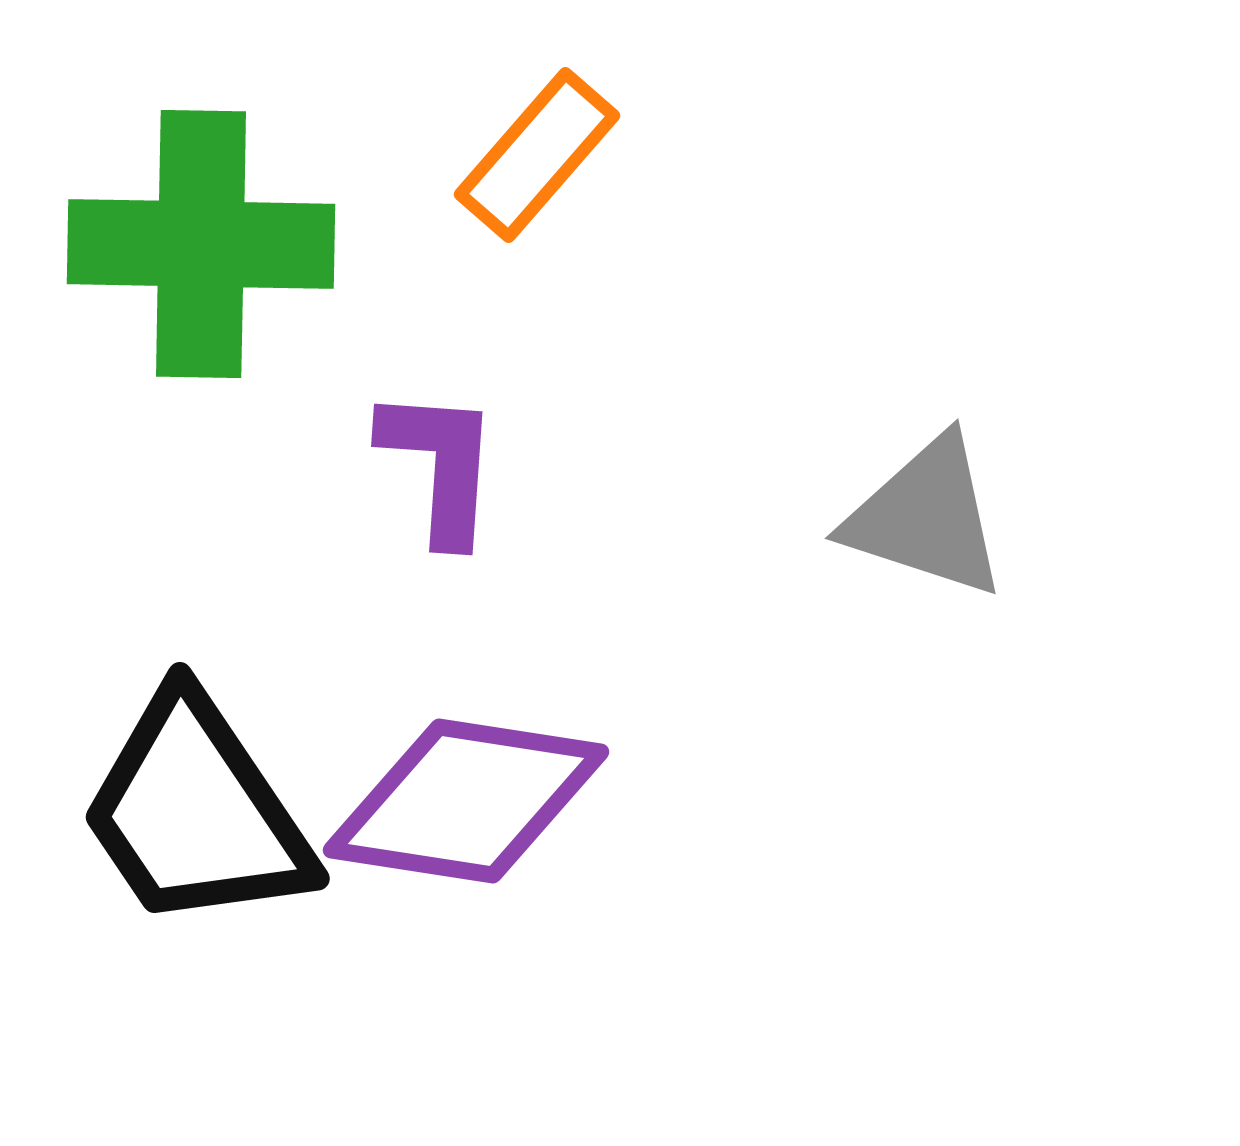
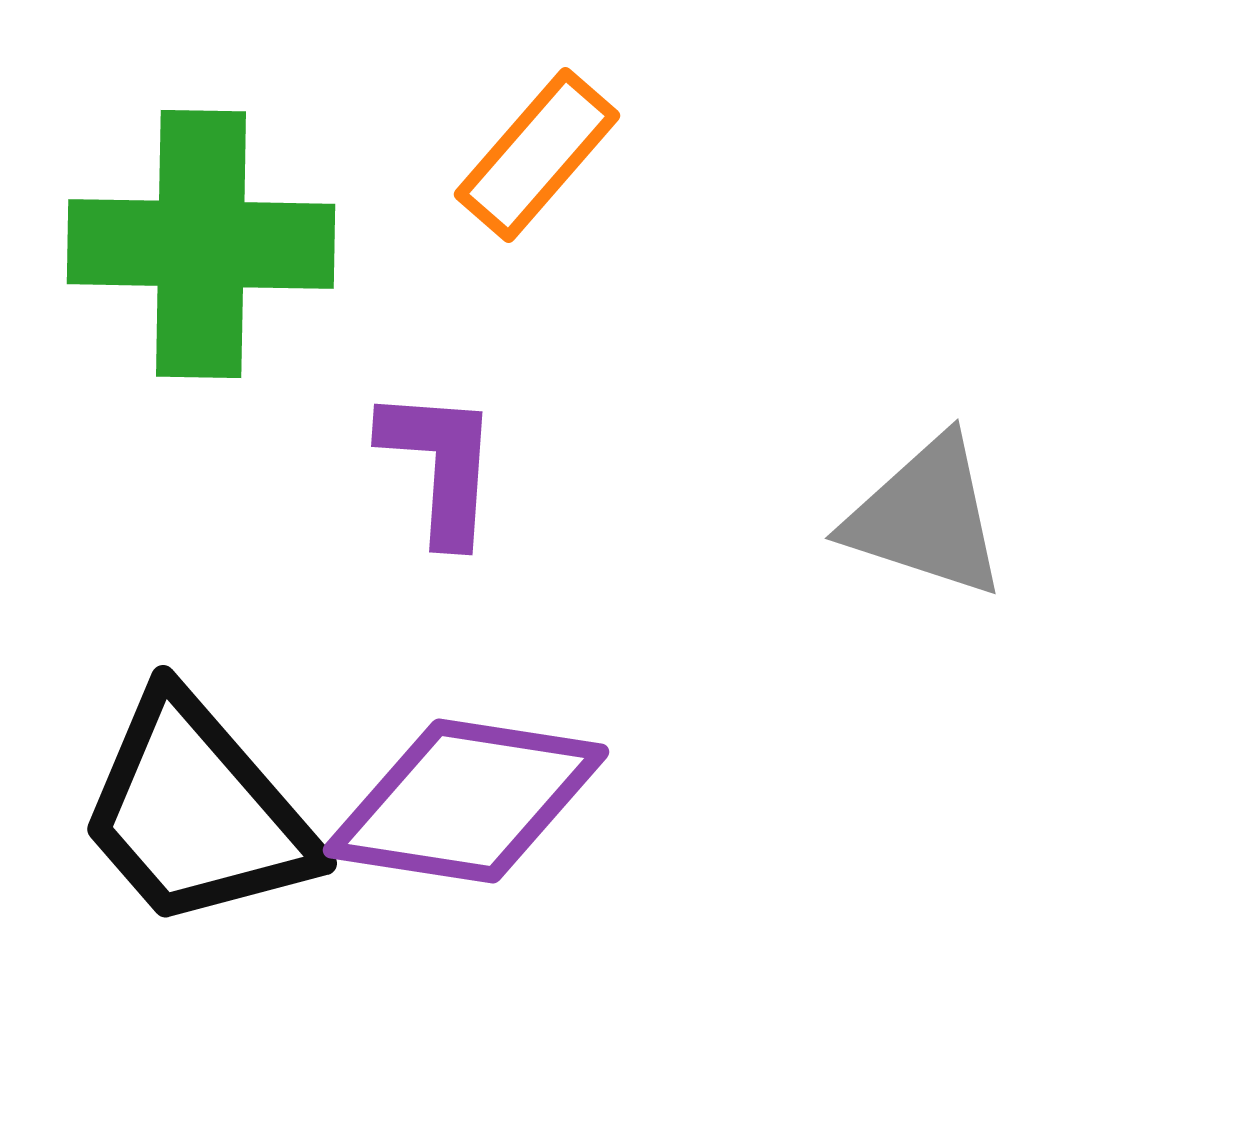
black trapezoid: rotated 7 degrees counterclockwise
